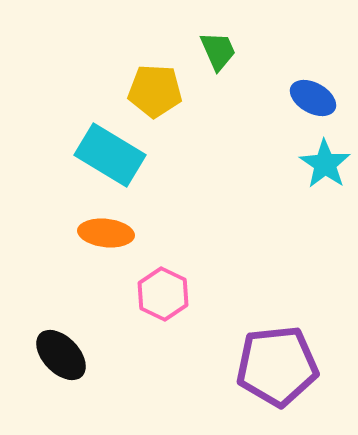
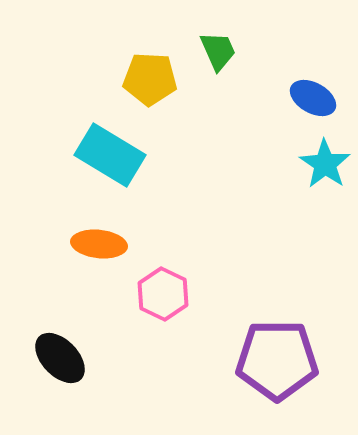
yellow pentagon: moved 5 px left, 12 px up
orange ellipse: moved 7 px left, 11 px down
black ellipse: moved 1 px left, 3 px down
purple pentagon: moved 6 px up; rotated 6 degrees clockwise
